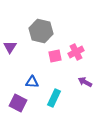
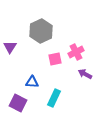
gray hexagon: rotated 20 degrees clockwise
pink square: moved 3 px down
purple arrow: moved 8 px up
